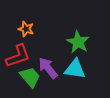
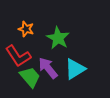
green star: moved 20 px left, 4 px up
red L-shape: rotated 76 degrees clockwise
cyan triangle: rotated 40 degrees counterclockwise
